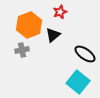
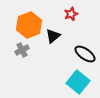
red star: moved 11 px right, 2 px down
black triangle: moved 1 px down
gray cross: rotated 16 degrees counterclockwise
